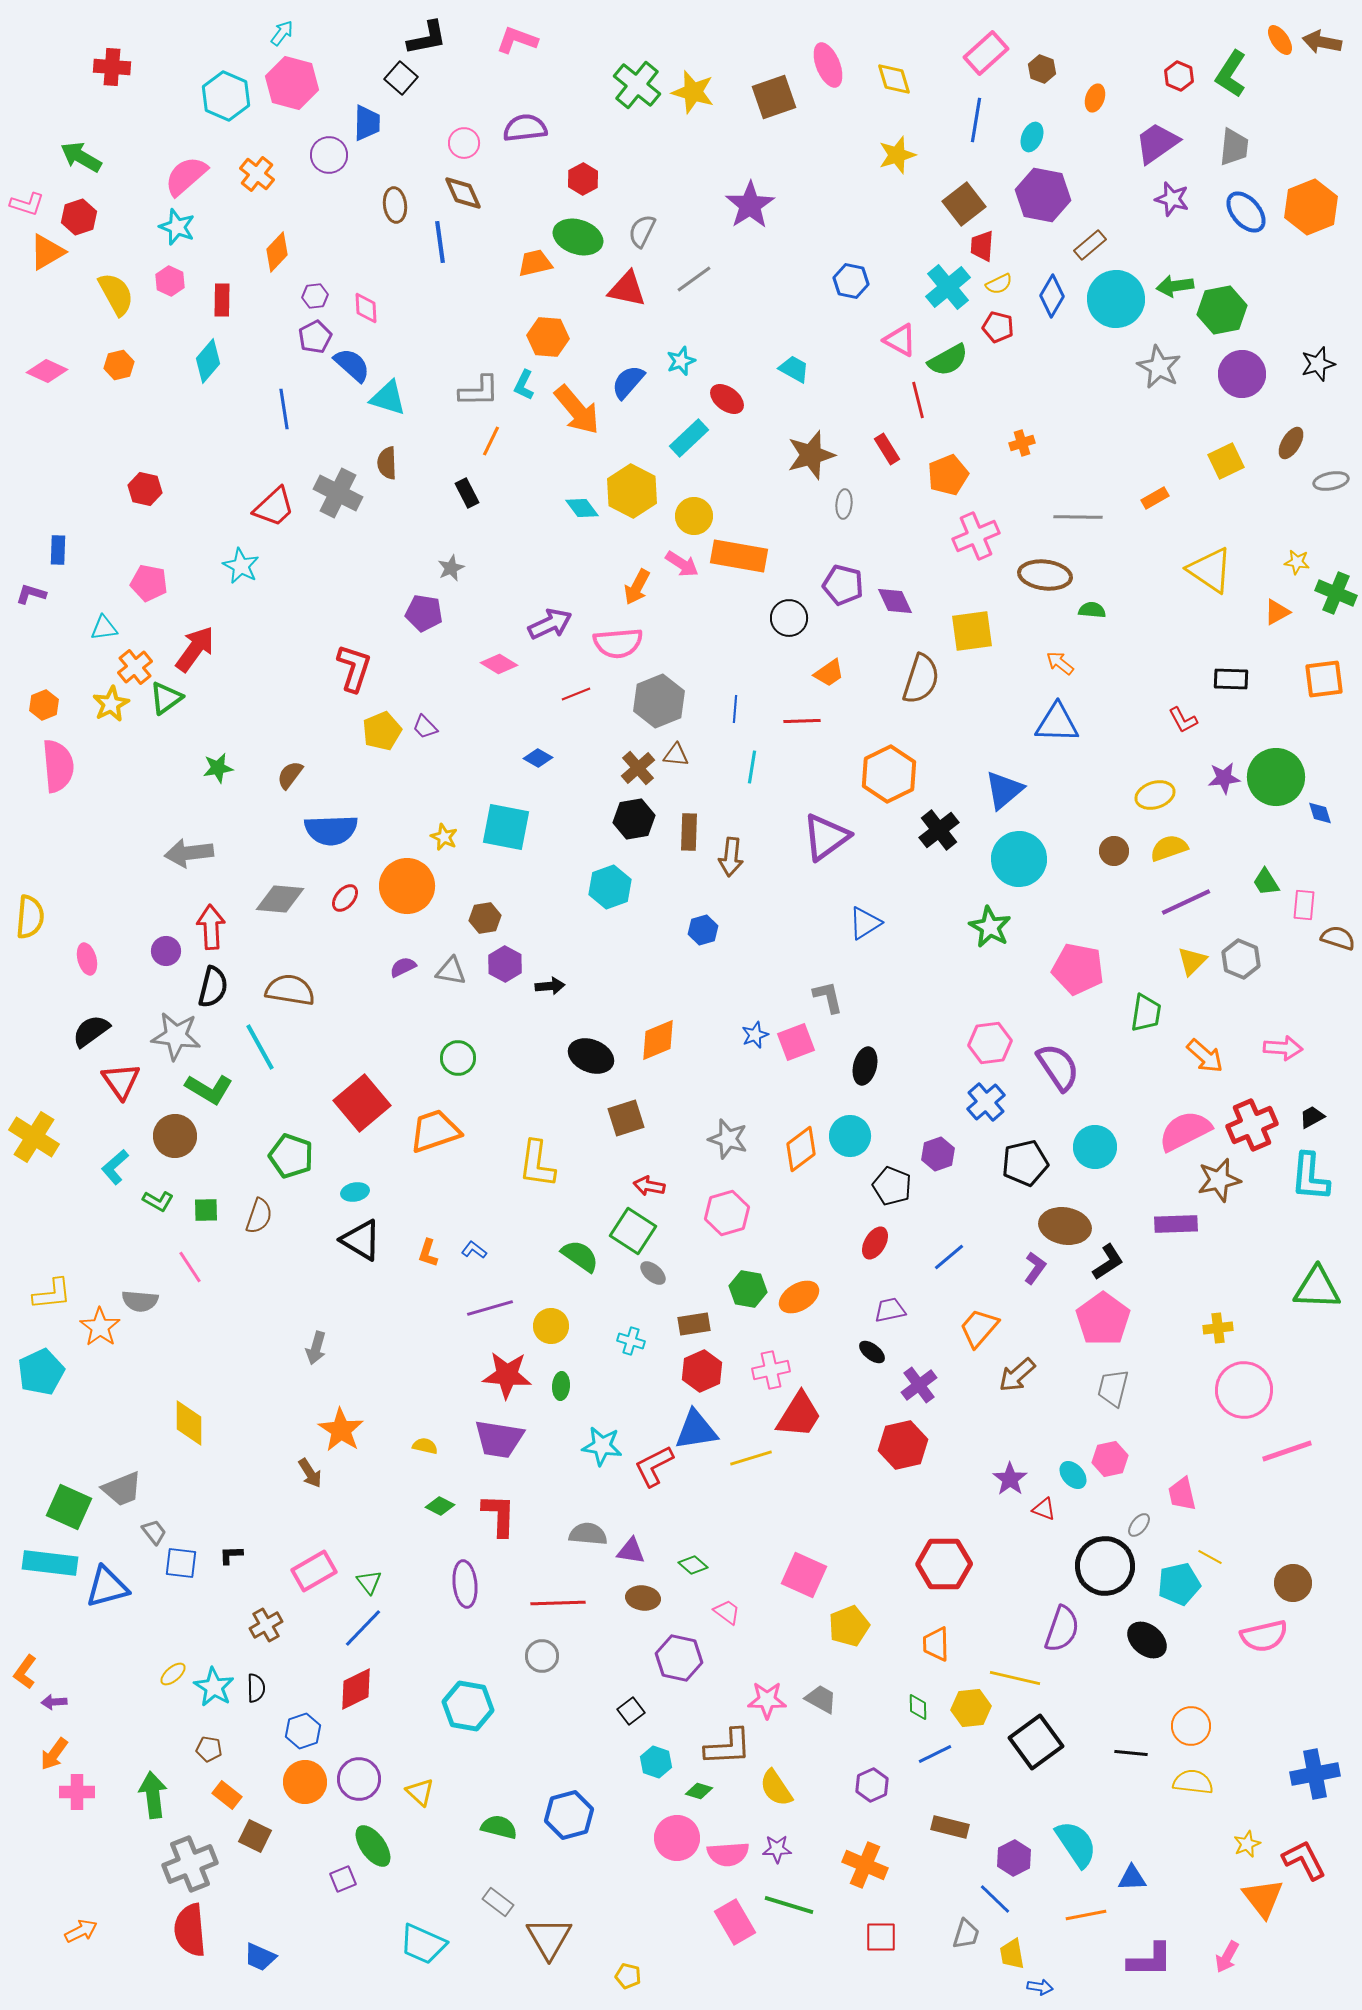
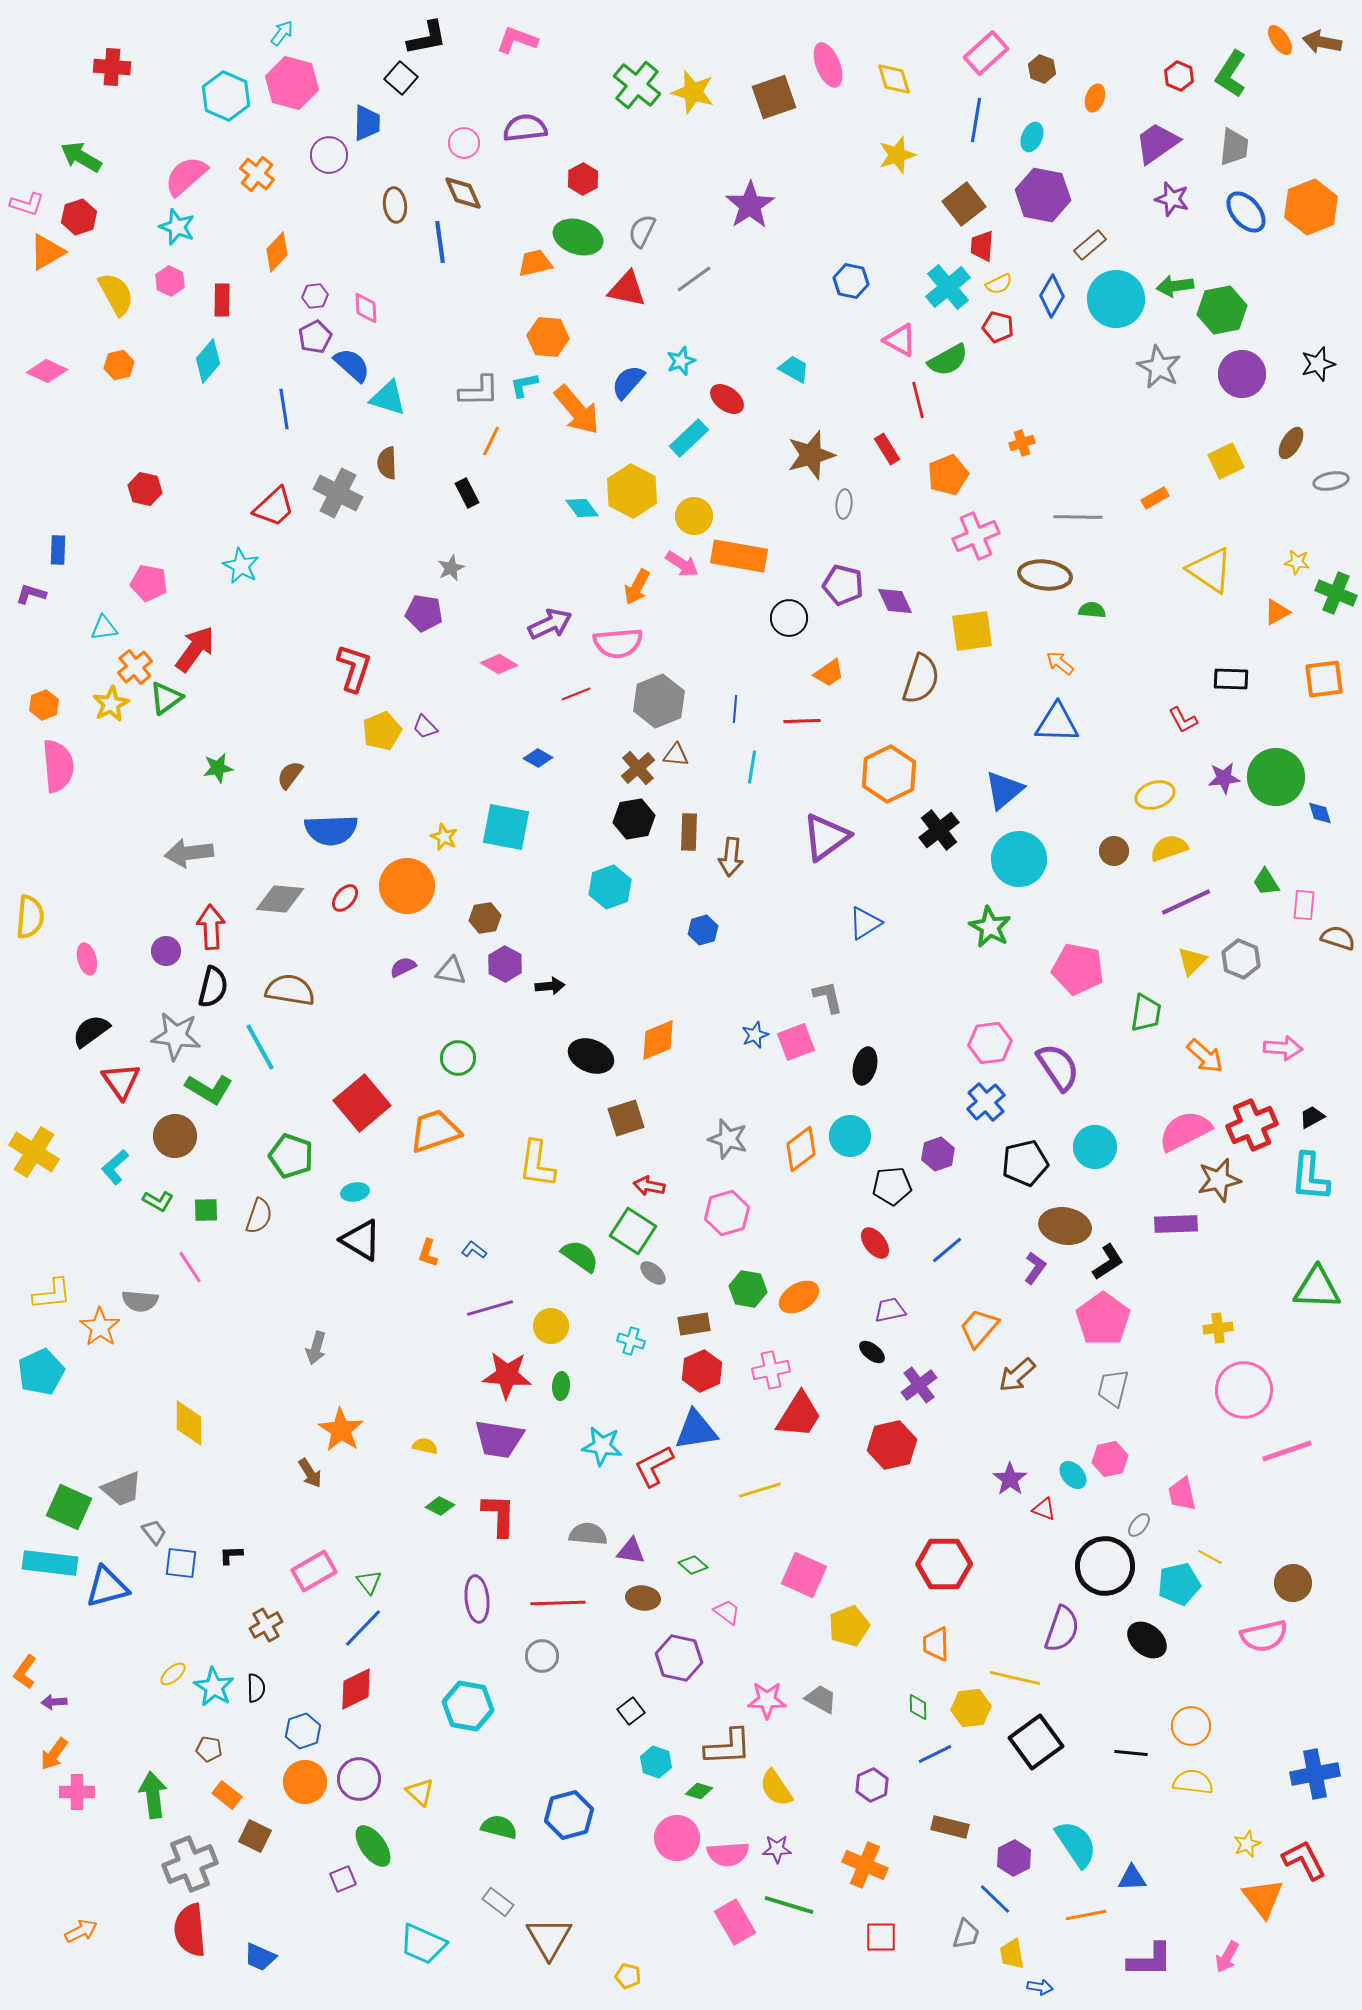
cyan L-shape at (524, 385): rotated 52 degrees clockwise
yellow cross at (34, 1137): moved 15 px down
black pentagon at (892, 1186): rotated 27 degrees counterclockwise
red ellipse at (875, 1243): rotated 68 degrees counterclockwise
blue line at (949, 1257): moved 2 px left, 7 px up
red hexagon at (903, 1445): moved 11 px left
yellow line at (751, 1458): moved 9 px right, 32 px down
purple ellipse at (465, 1584): moved 12 px right, 15 px down
